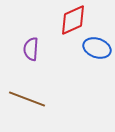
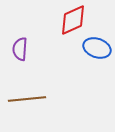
purple semicircle: moved 11 px left
brown line: rotated 27 degrees counterclockwise
